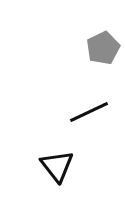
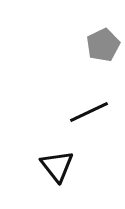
gray pentagon: moved 3 px up
